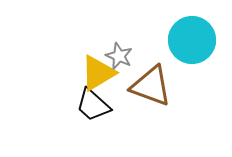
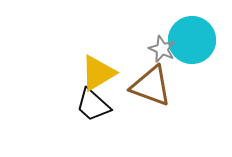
gray star: moved 43 px right, 7 px up
